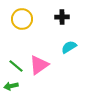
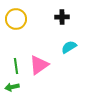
yellow circle: moved 6 px left
green line: rotated 42 degrees clockwise
green arrow: moved 1 px right, 1 px down
